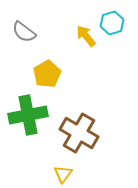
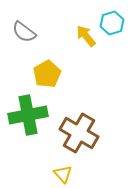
yellow triangle: rotated 18 degrees counterclockwise
